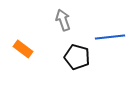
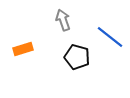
blue line: rotated 44 degrees clockwise
orange rectangle: rotated 54 degrees counterclockwise
